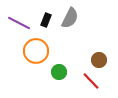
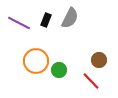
orange circle: moved 10 px down
green circle: moved 2 px up
